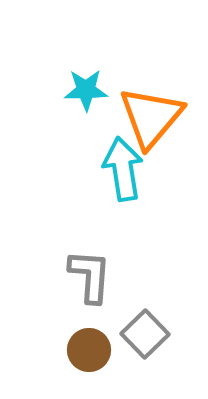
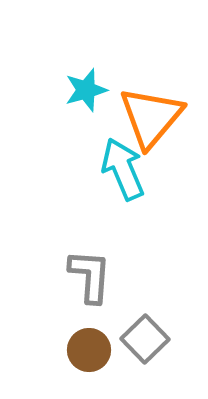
cyan star: rotated 15 degrees counterclockwise
cyan arrow: rotated 14 degrees counterclockwise
gray square: moved 5 px down
